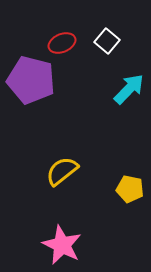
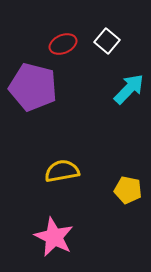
red ellipse: moved 1 px right, 1 px down
purple pentagon: moved 2 px right, 7 px down
yellow semicircle: rotated 28 degrees clockwise
yellow pentagon: moved 2 px left, 1 px down
pink star: moved 8 px left, 8 px up
